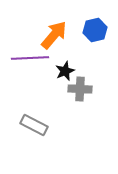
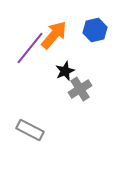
purple line: moved 10 px up; rotated 48 degrees counterclockwise
gray cross: rotated 35 degrees counterclockwise
gray rectangle: moved 4 px left, 5 px down
